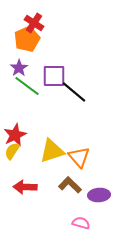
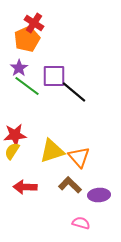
red star: rotated 20 degrees clockwise
